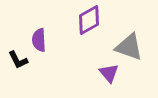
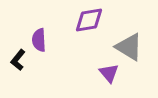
purple diamond: rotated 20 degrees clockwise
gray triangle: rotated 12 degrees clockwise
black L-shape: rotated 65 degrees clockwise
